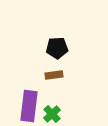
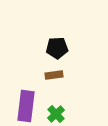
purple rectangle: moved 3 px left
green cross: moved 4 px right
